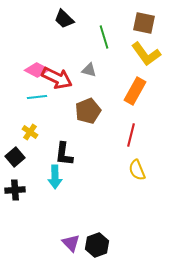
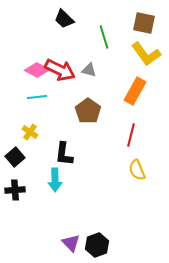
red arrow: moved 3 px right, 8 px up
brown pentagon: rotated 15 degrees counterclockwise
cyan arrow: moved 3 px down
